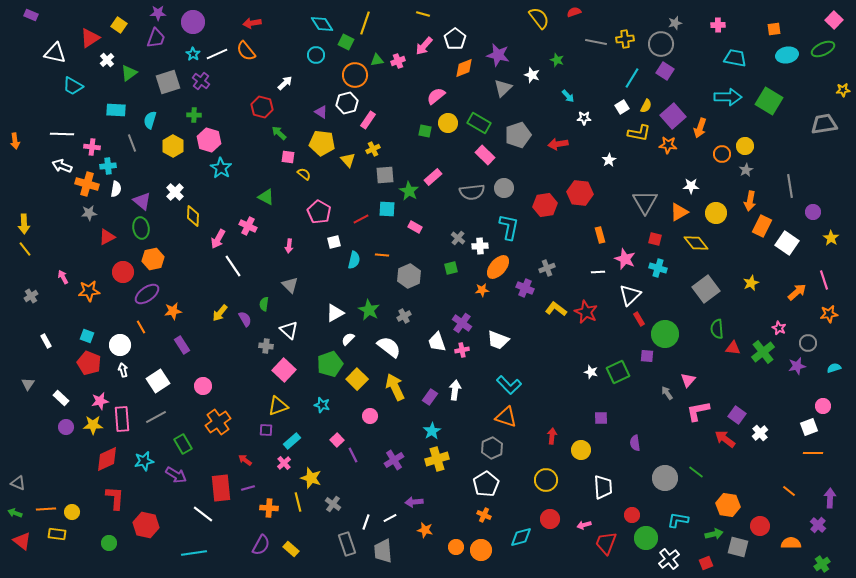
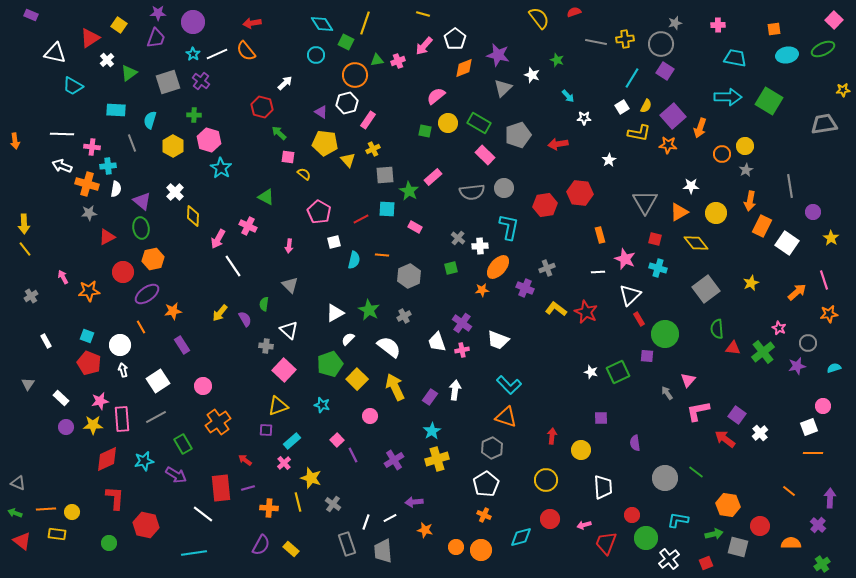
yellow pentagon at (322, 143): moved 3 px right
